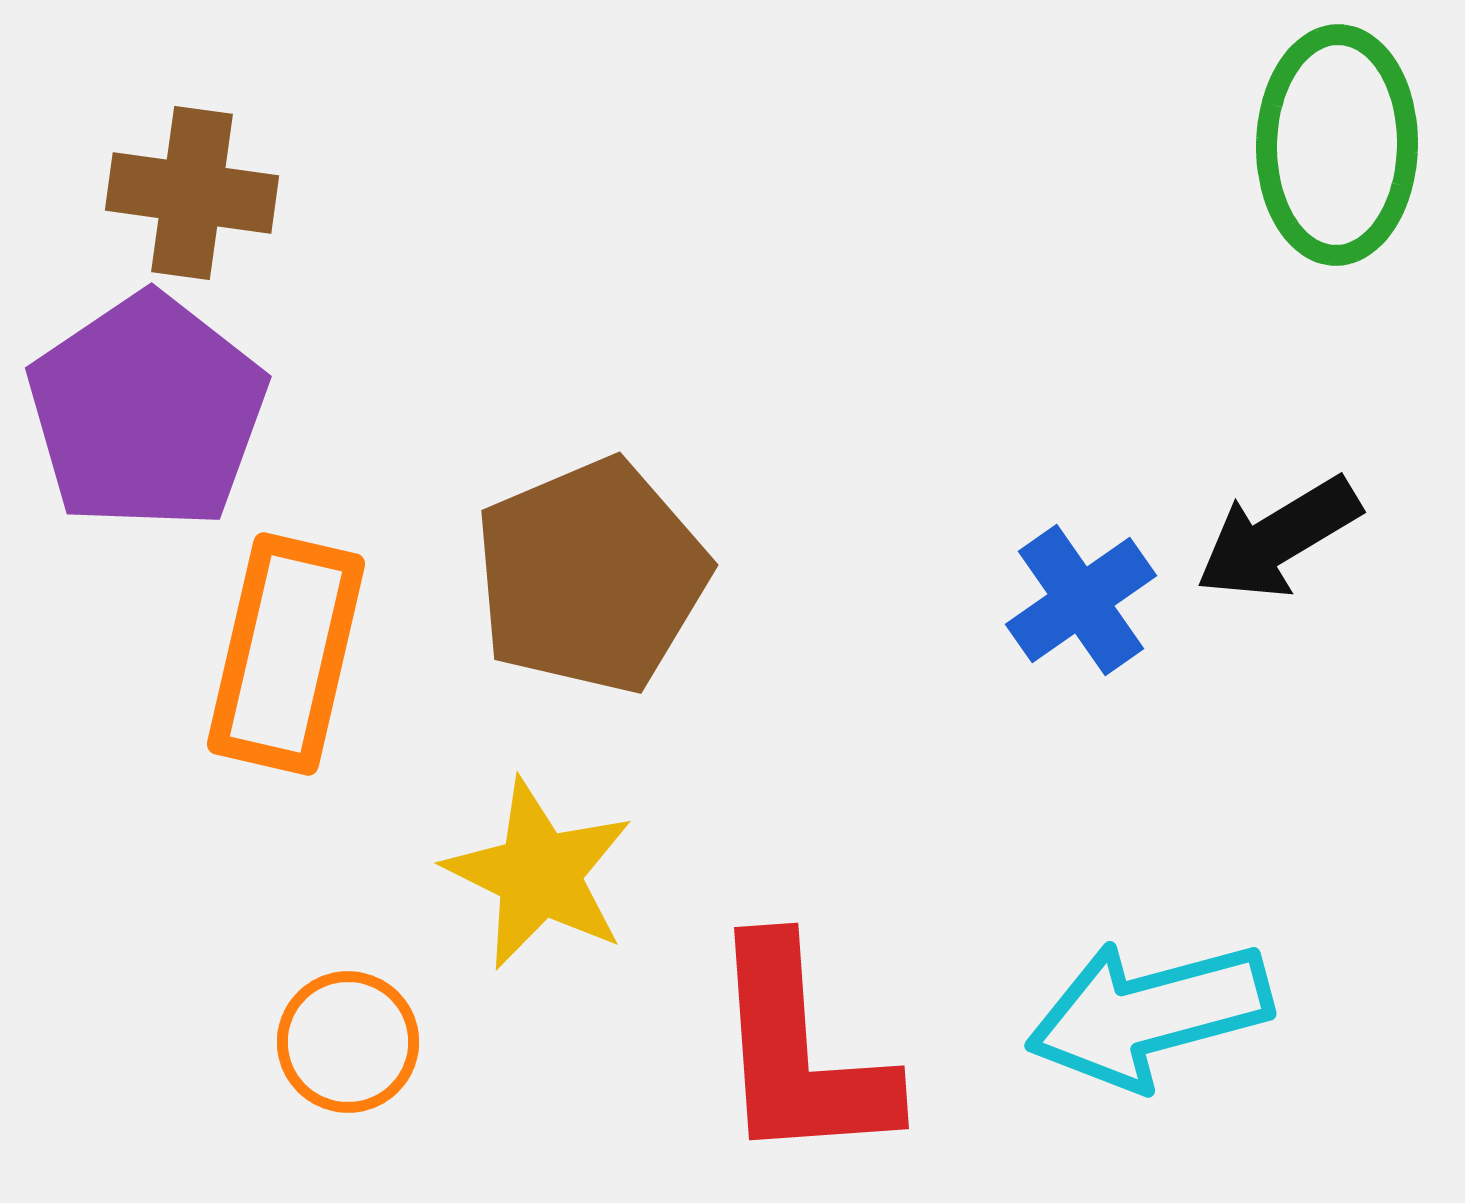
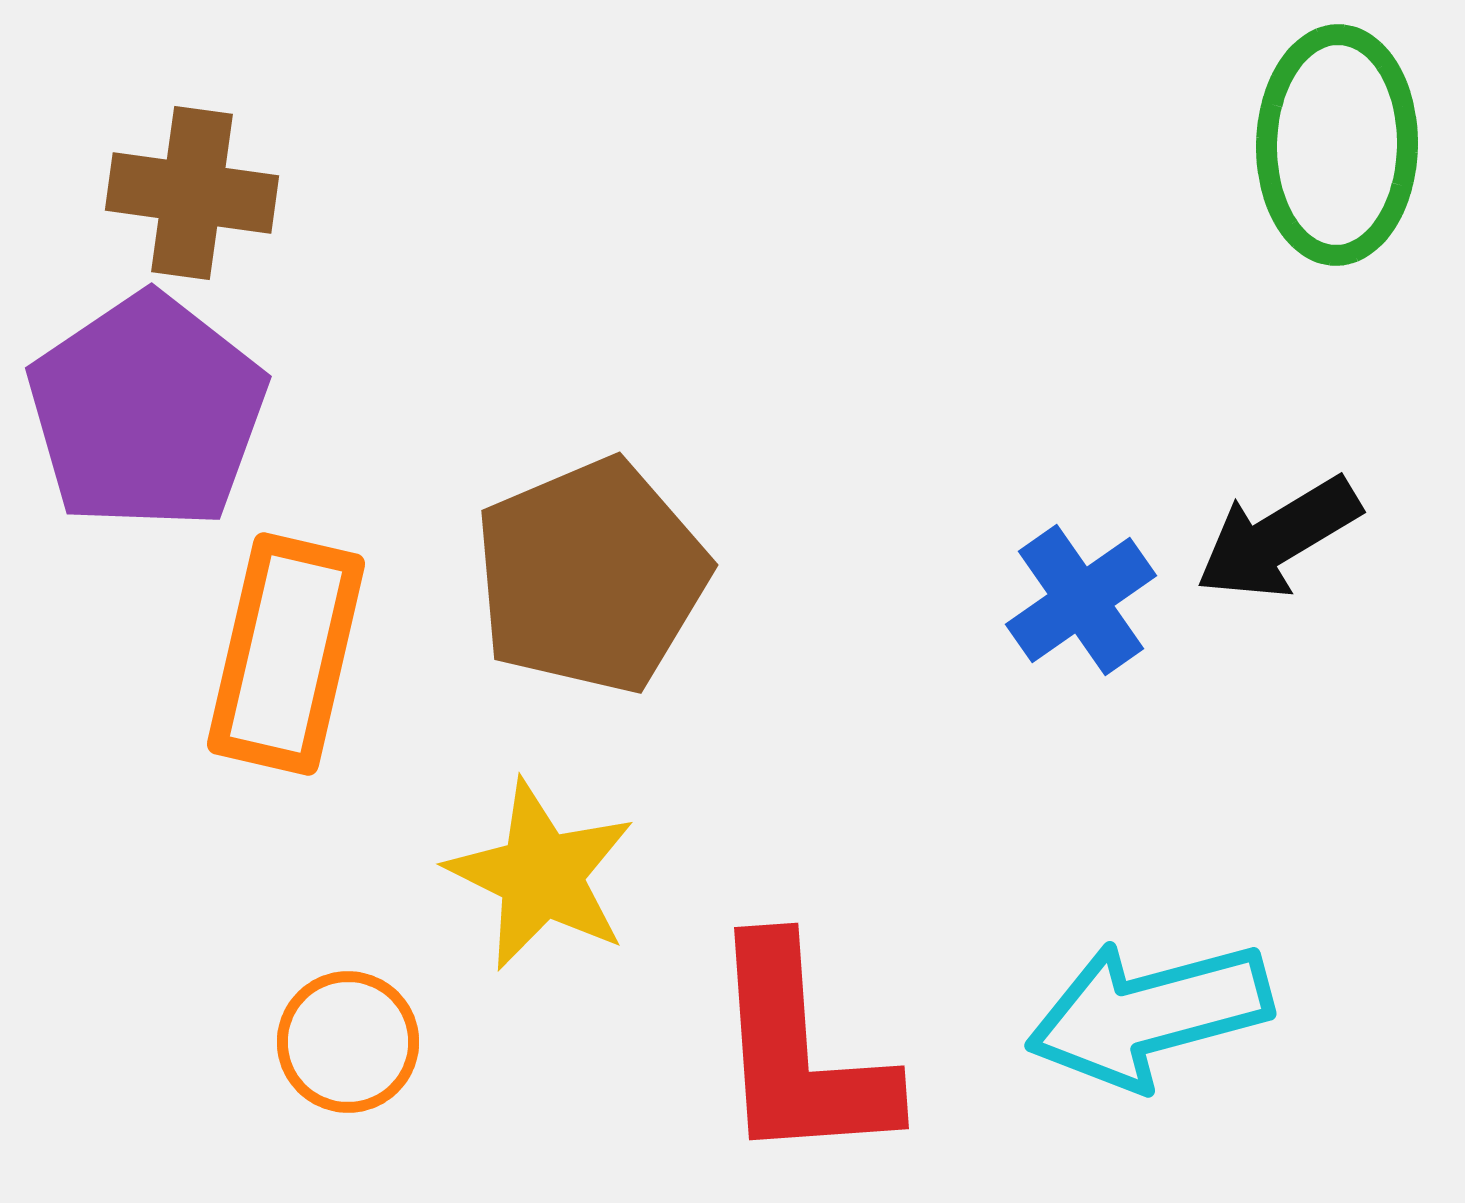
yellow star: moved 2 px right, 1 px down
